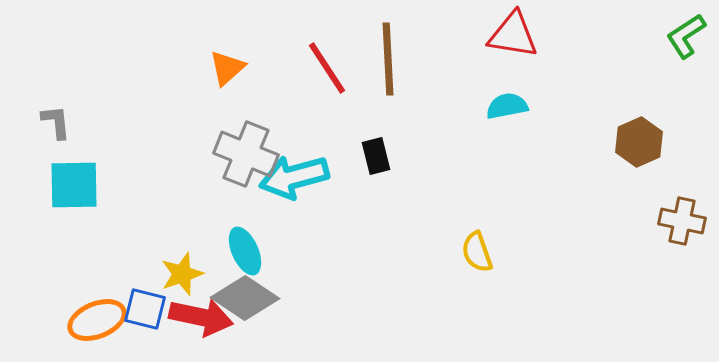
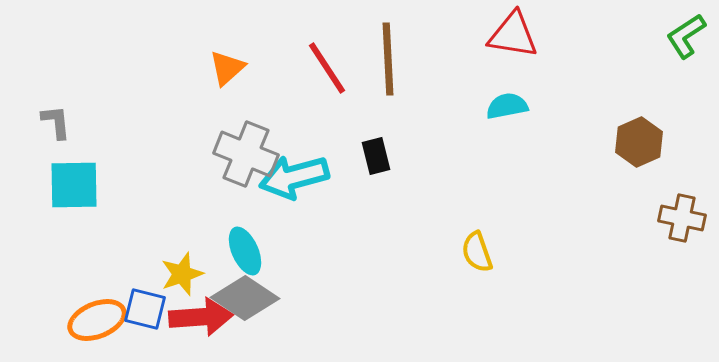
brown cross: moved 3 px up
red arrow: rotated 16 degrees counterclockwise
